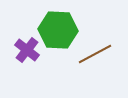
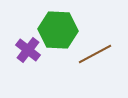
purple cross: moved 1 px right
